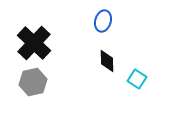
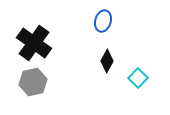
black cross: rotated 8 degrees counterclockwise
black diamond: rotated 30 degrees clockwise
cyan square: moved 1 px right, 1 px up; rotated 12 degrees clockwise
